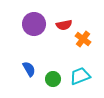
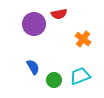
red semicircle: moved 5 px left, 11 px up
blue semicircle: moved 4 px right, 2 px up
green circle: moved 1 px right, 1 px down
